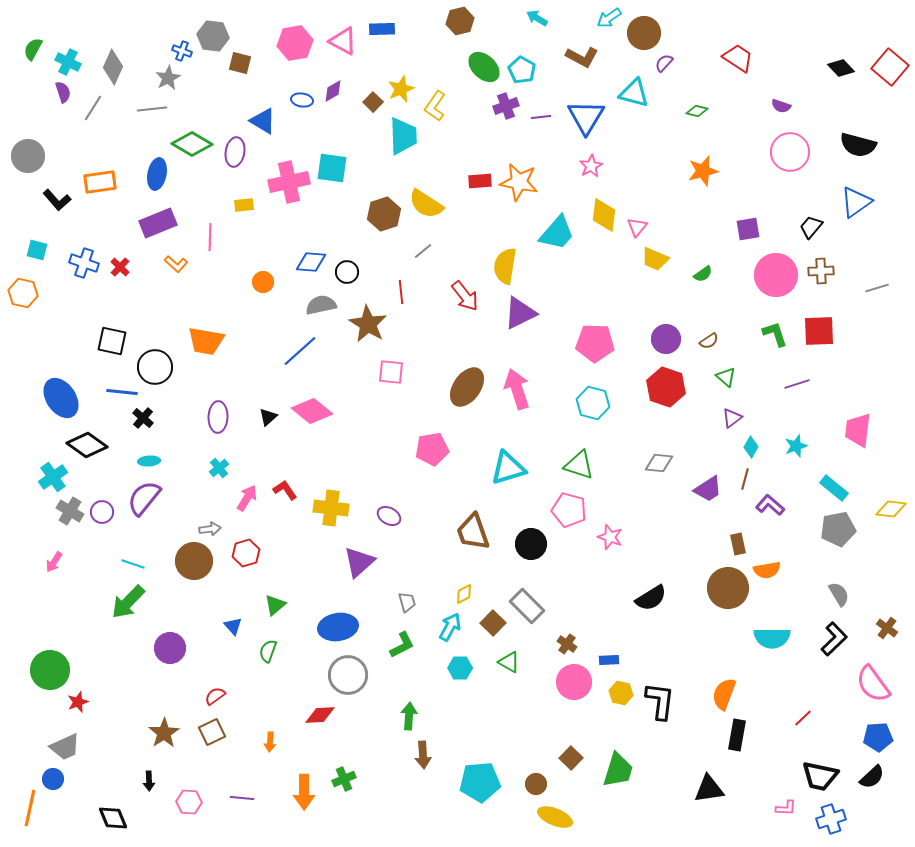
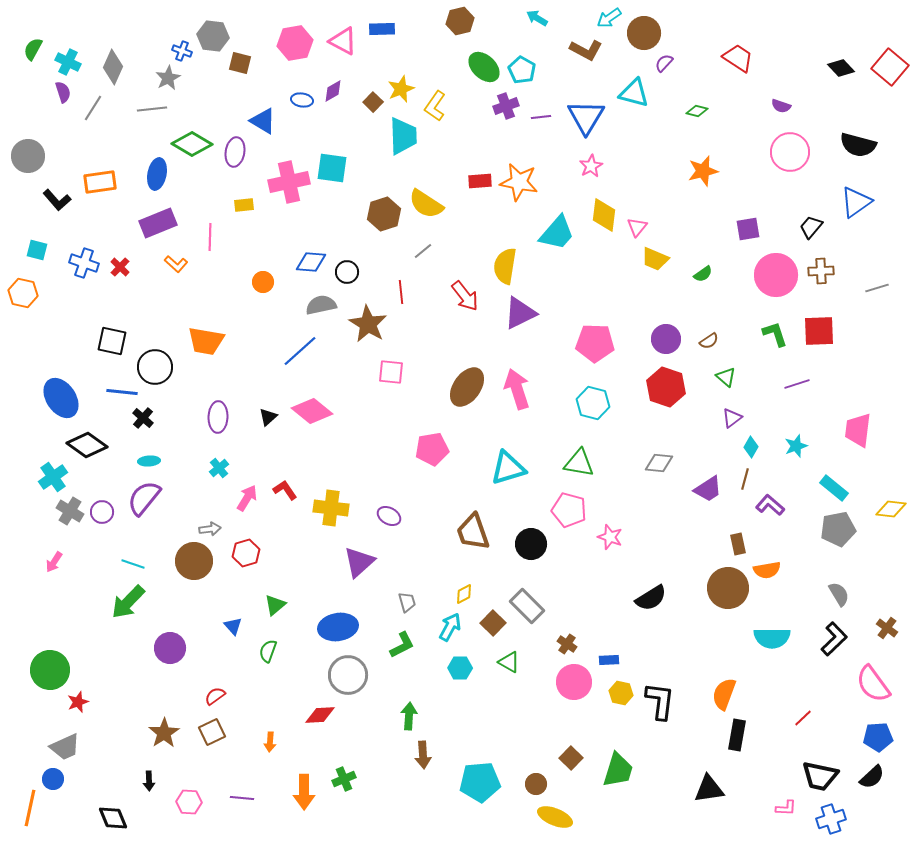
brown L-shape at (582, 57): moved 4 px right, 7 px up
green triangle at (579, 465): moved 2 px up; rotated 8 degrees counterclockwise
